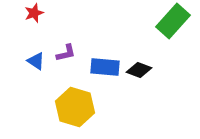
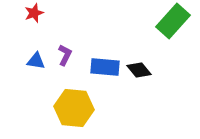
purple L-shape: moved 1 px left, 2 px down; rotated 50 degrees counterclockwise
blue triangle: rotated 24 degrees counterclockwise
black diamond: rotated 30 degrees clockwise
yellow hexagon: moved 1 px left, 1 px down; rotated 12 degrees counterclockwise
